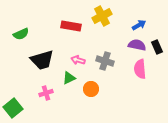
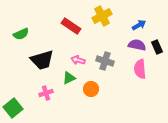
red rectangle: rotated 24 degrees clockwise
